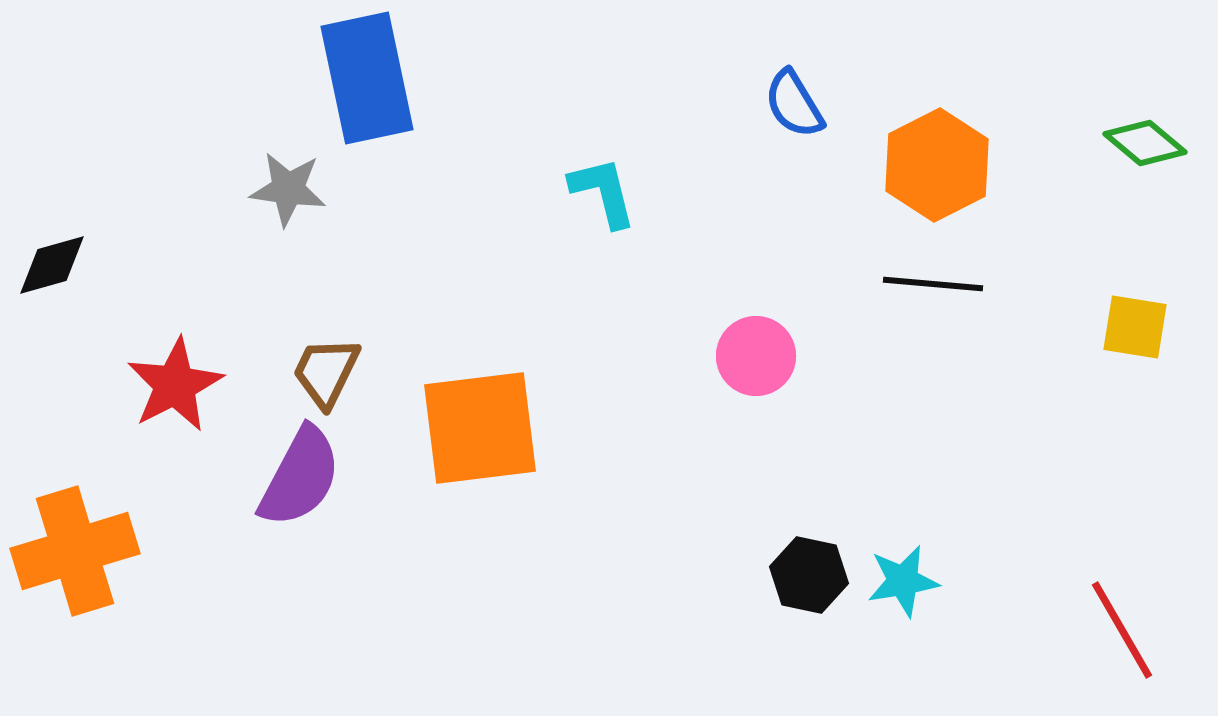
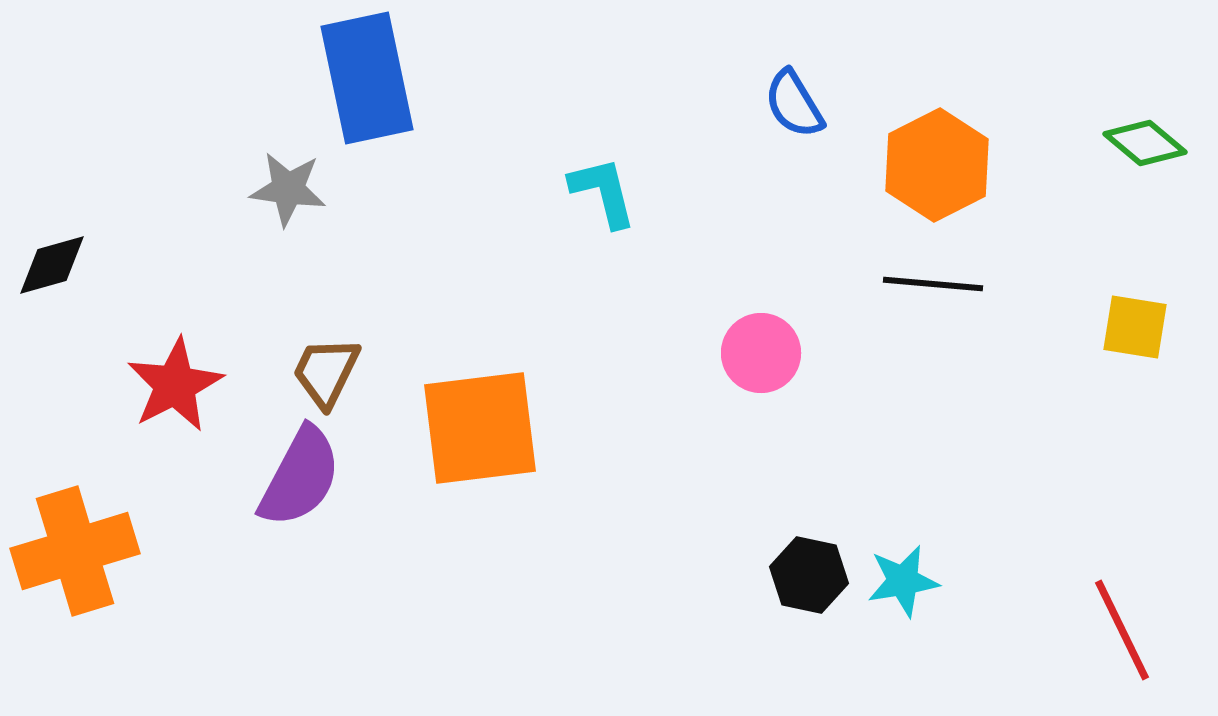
pink circle: moved 5 px right, 3 px up
red line: rotated 4 degrees clockwise
